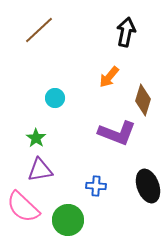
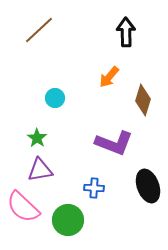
black arrow: rotated 12 degrees counterclockwise
purple L-shape: moved 3 px left, 10 px down
green star: moved 1 px right
blue cross: moved 2 px left, 2 px down
